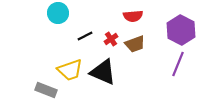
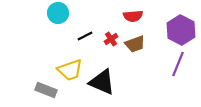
black triangle: moved 1 px left, 10 px down
